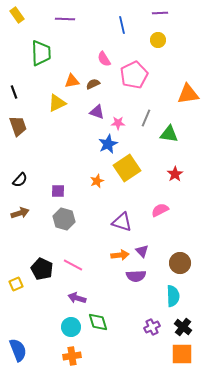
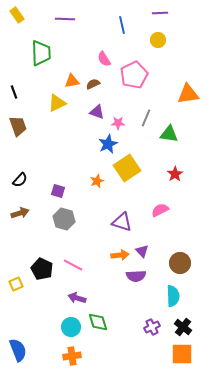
purple square at (58, 191): rotated 16 degrees clockwise
